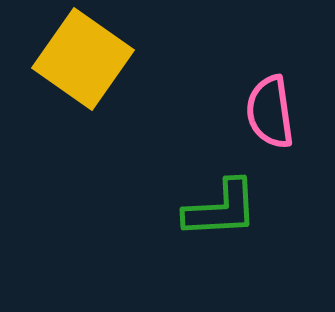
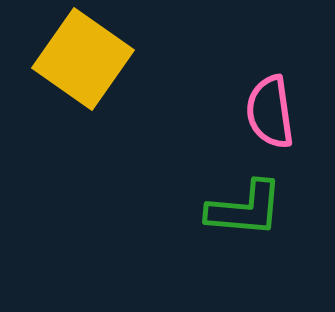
green L-shape: moved 24 px right; rotated 8 degrees clockwise
